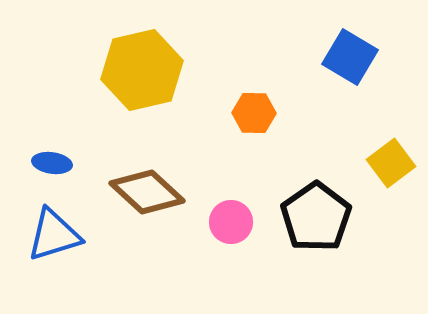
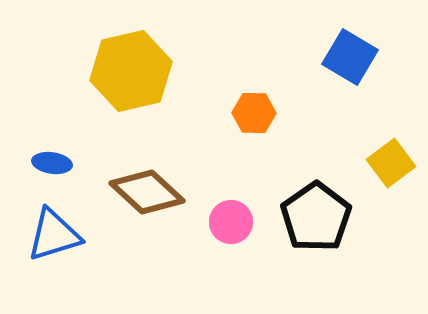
yellow hexagon: moved 11 px left, 1 px down
